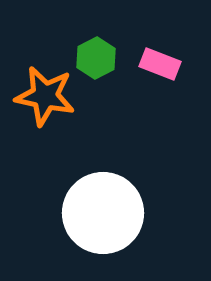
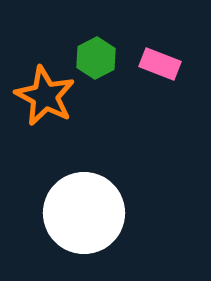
orange star: rotated 16 degrees clockwise
white circle: moved 19 px left
